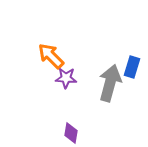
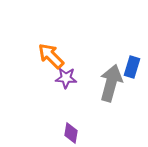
gray arrow: moved 1 px right
